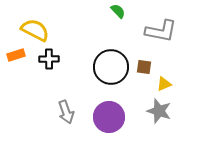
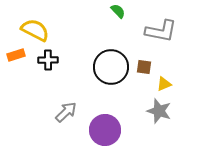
black cross: moved 1 px left, 1 px down
gray arrow: rotated 115 degrees counterclockwise
purple circle: moved 4 px left, 13 px down
